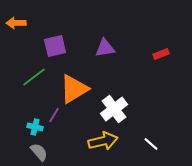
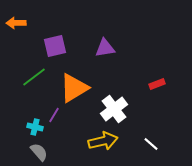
red rectangle: moved 4 px left, 30 px down
orange triangle: moved 1 px up
